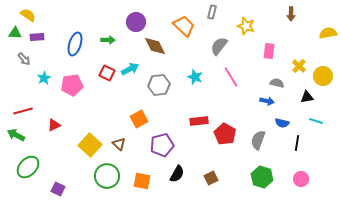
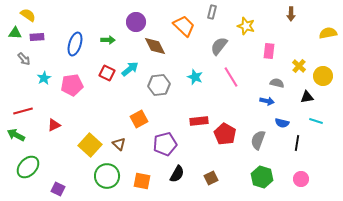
cyan arrow at (130, 69): rotated 12 degrees counterclockwise
purple pentagon at (162, 145): moved 3 px right, 1 px up
